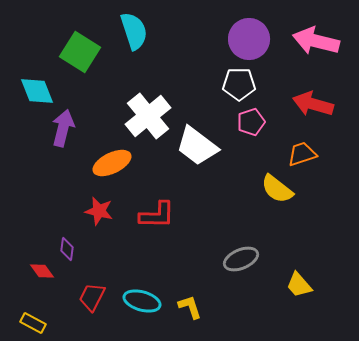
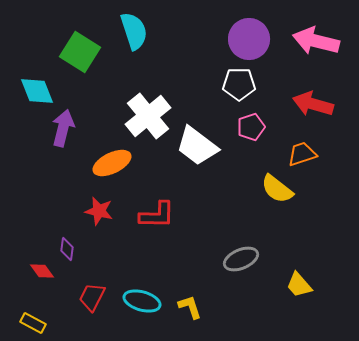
pink pentagon: moved 5 px down
